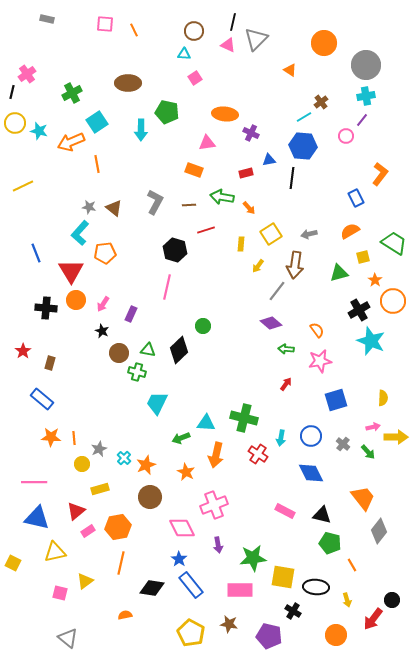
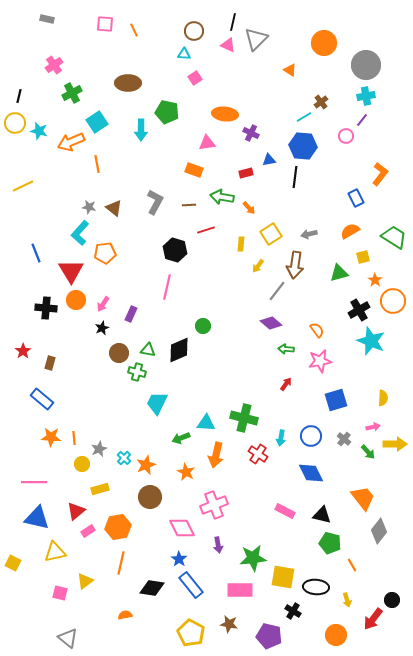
pink cross at (27, 74): moved 27 px right, 9 px up
black line at (12, 92): moved 7 px right, 4 px down
black line at (292, 178): moved 3 px right, 1 px up
green trapezoid at (394, 243): moved 6 px up
black star at (102, 331): moved 3 px up; rotated 24 degrees clockwise
black diamond at (179, 350): rotated 20 degrees clockwise
yellow arrow at (396, 437): moved 1 px left, 7 px down
gray cross at (343, 444): moved 1 px right, 5 px up
